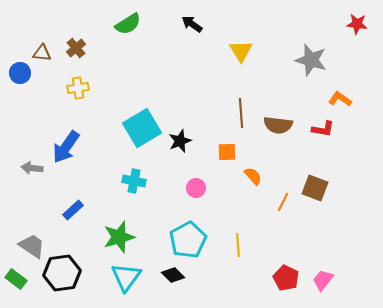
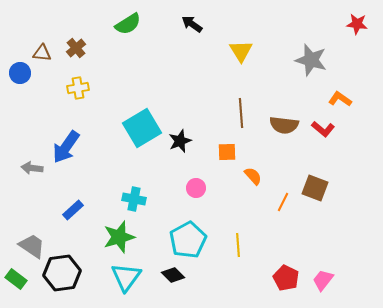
brown semicircle: moved 6 px right
red L-shape: rotated 30 degrees clockwise
cyan cross: moved 18 px down
